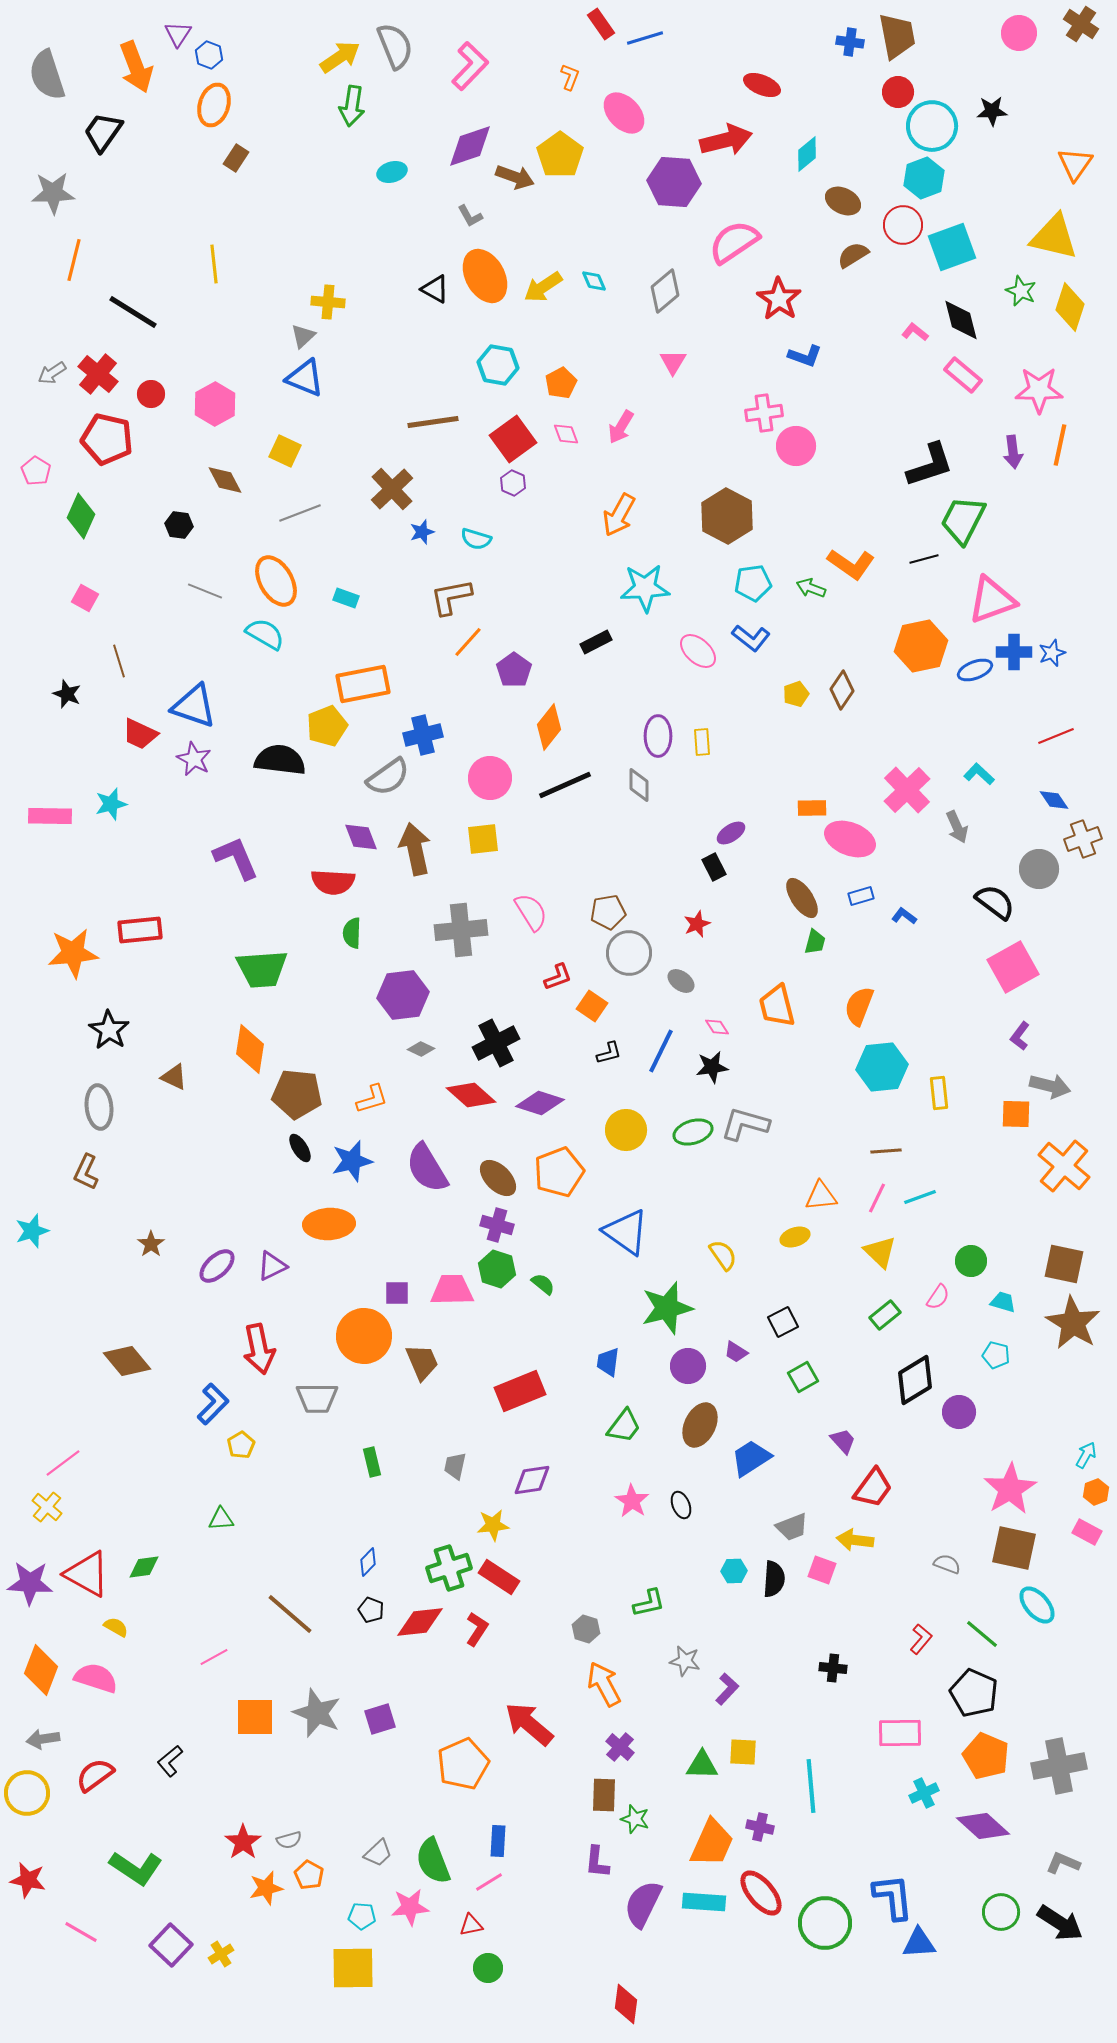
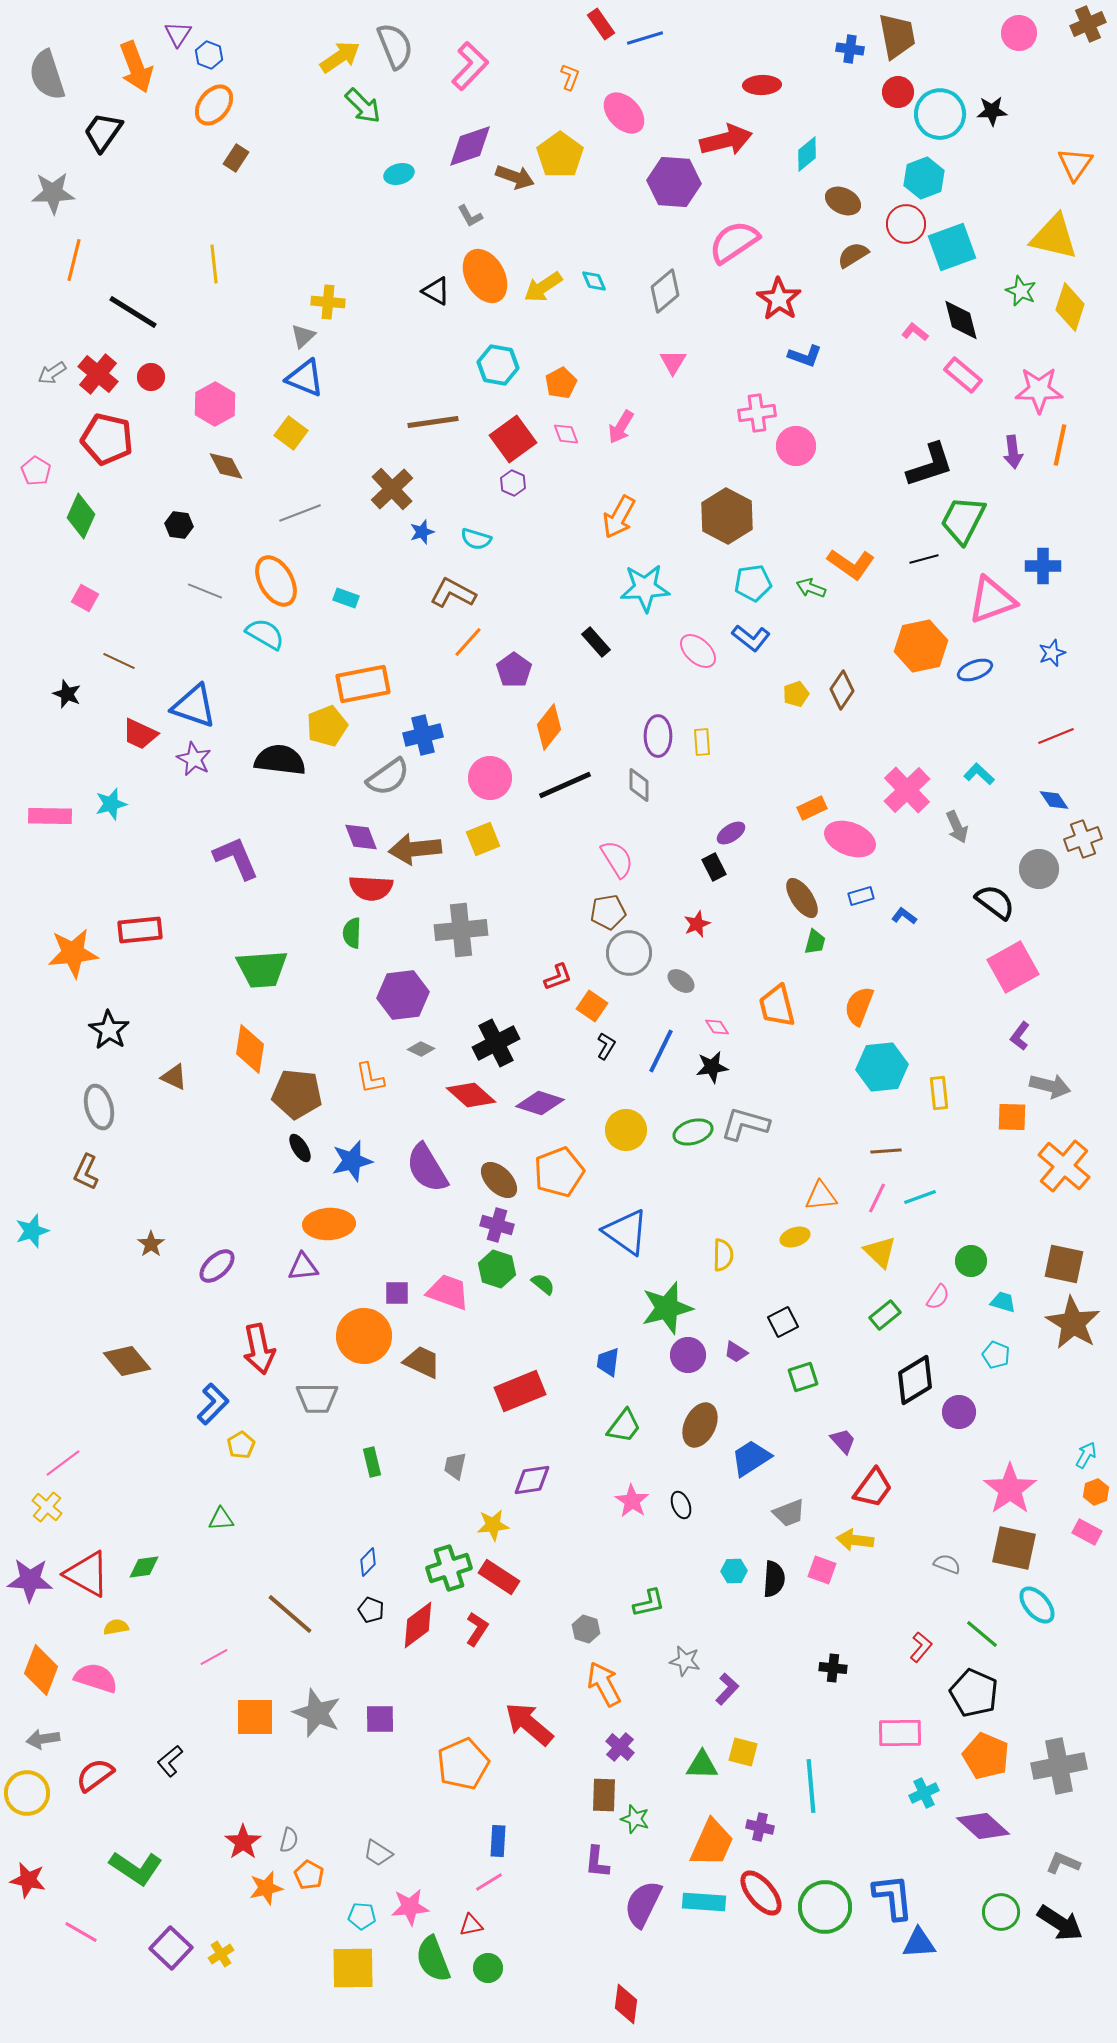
brown cross at (1081, 24): moved 7 px right; rotated 32 degrees clockwise
blue cross at (850, 42): moved 7 px down
red ellipse at (762, 85): rotated 24 degrees counterclockwise
orange ellipse at (214, 105): rotated 21 degrees clockwise
green arrow at (352, 106): moved 11 px right; rotated 54 degrees counterclockwise
cyan circle at (932, 126): moved 8 px right, 12 px up
cyan ellipse at (392, 172): moved 7 px right, 2 px down
red circle at (903, 225): moved 3 px right, 1 px up
black triangle at (435, 289): moved 1 px right, 2 px down
red circle at (151, 394): moved 17 px up
pink cross at (764, 413): moved 7 px left
yellow square at (285, 451): moved 6 px right, 18 px up; rotated 12 degrees clockwise
brown diamond at (225, 480): moved 1 px right, 14 px up
orange arrow at (619, 515): moved 2 px down
brown L-shape at (451, 597): moved 2 px right, 4 px up; rotated 39 degrees clockwise
black rectangle at (596, 642): rotated 76 degrees clockwise
blue cross at (1014, 652): moved 29 px right, 86 px up
brown line at (119, 661): rotated 48 degrees counterclockwise
orange rectangle at (812, 808): rotated 24 degrees counterclockwise
yellow square at (483, 839): rotated 16 degrees counterclockwise
brown arrow at (415, 849): rotated 84 degrees counterclockwise
red semicircle at (333, 882): moved 38 px right, 6 px down
pink semicircle at (531, 912): moved 86 px right, 53 px up
black L-shape at (609, 1053): moved 3 px left, 7 px up; rotated 44 degrees counterclockwise
orange L-shape at (372, 1099): moved 2 px left, 21 px up; rotated 96 degrees clockwise
gray ellipse at (99, 1107): rotated 9 degrees counterclockwise
orange square at (1016, 1114): moved 4 px left, 3 px down
brown ellipse at (498, 1178): moved 1 px right, 2 px down
yellow semicircle at (723, 1255): rotated 36 degrees clockwise
purple triangle at (272, 1266): moved 31 px right, 1 px down; rotated 20 degrees clockwise
pink trapezoid at (452, 1290): moved 4 px left, 2 px down; rotated 21 degrees clockwise
cyan pentagon at (996, 1355): rotated 8 degrees clockwise
brown trapezoid at (422, 1362): rotated 42 degrees counterclockwise
purple circle at (688, 1366): moved 11 px up
green square at (803, 1377): rotated 12 degrees clockwise
pink star at (1010, 1489): rotated 4 degrees counterclockwise
gray trapezoid at (792, 1527): moved 3 px left, 14 px up
purple star at (30, 1583): moved 3 px up
red diamond at (420, 1622): moved 2 px left, 3 px down; rotated 30 degrees counterclockwise
yellow semicircle at (116, 1627): rotated 40 degrees counterclockwise
red L-shape at (921, 1639): moved 8 px down
purple square at (380, 1719): rotated 16 degrees clockwise
yellow square at (743, 1752): rotated 12 degrees clockwise
gray semicircle at (289, 1840): rotated 60 degrees counterclockwise
gray trapezoid at (378, 1853): rotated 76 degrees clockwise
green semicircle at (433, 1861): moved 98 px down
green circle at (825, 1923): moved 16 px up
purple square at (171, 1945): moved 3 px down
